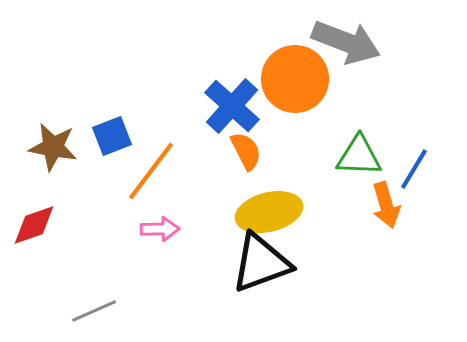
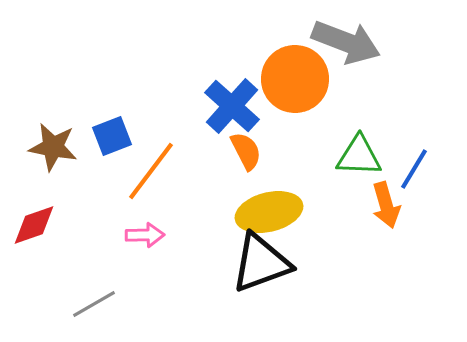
pink arrow: moved 15 px left, 6 px down
gray line: moved 7 px up; rotated 6 degrees counterclockwise
